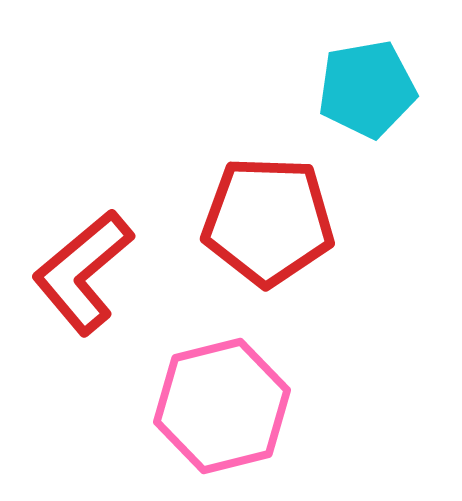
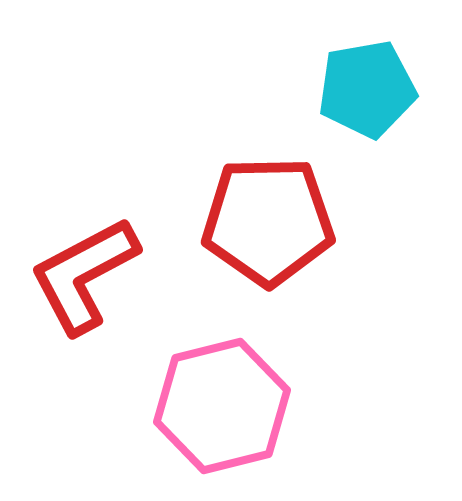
red pentagon: rotated 3 degrees counterclockwise
red L-shape: moved 1 px right, 3 px down; rotated 12 degrees clockwise
